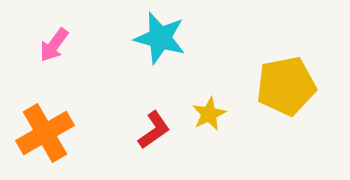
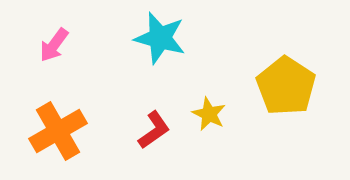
yellow pentagon: rotated 28 degrees counterclockwise
yellow star: rotated 20 degrees counterclockwise
orange cross: moved 13 px right, 2 px up
